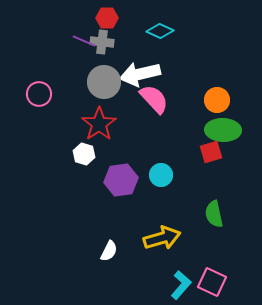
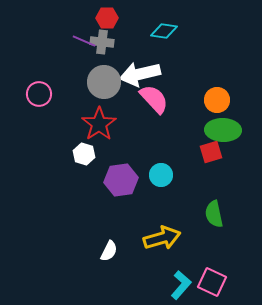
cyan diamond: moved 4 px right; rotated 16 degrees counterclockwise
